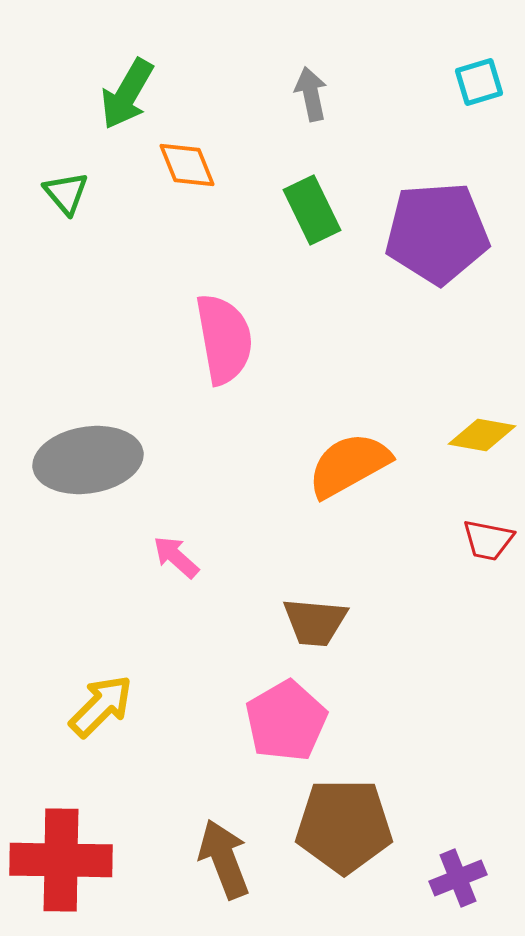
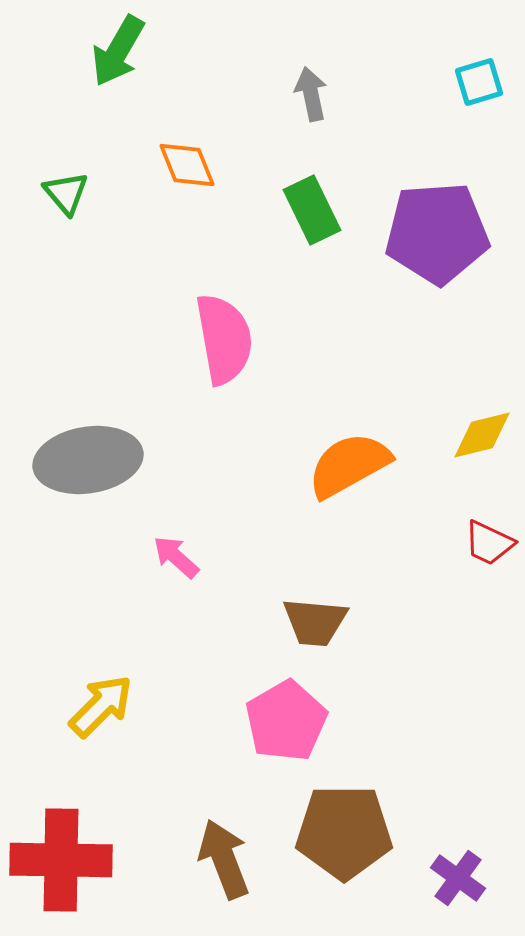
green arrow: moved 9 px left, 43 px up
yellow diamond: rotated 24 degrees counterclockwise
red trapezoid: moved 1 px right, 3 px down; rotated 14 degrees clockwise
brown pentagon: moved 6 px down
purple cross: rotated 32 degrees counterclockwise
